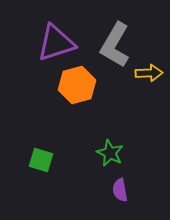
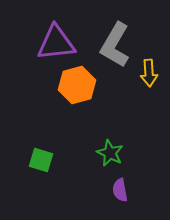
purple triangle: rotated 12 degrees clockwise
yellow arrow: rotated 88 degrees clockwise
